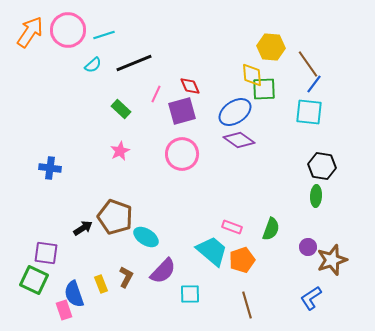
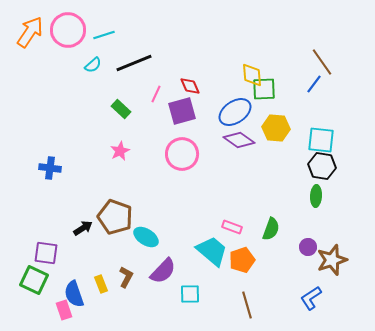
yellow hexagon at (271, 47): moved 5 px right, 81 px down
brown line at (308, 64): moved 14 px right, 2 px up
cyan square at (309, 112): moved 12 px right, 28 px down
